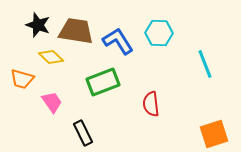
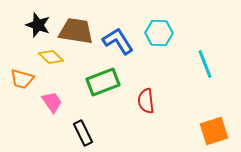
red semicircle: moved 5 px left, 3 px up
orange square: moved 3 px up
